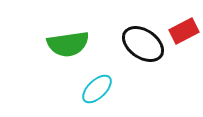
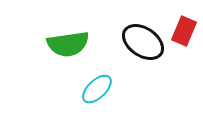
red rectangle: rotated 40 degrees counterclockwise
black ellipse: moved 2 px up
